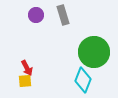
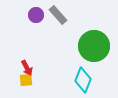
gray rectangle: moved 5 px left; rotated 24 degrees counterclockwise
green circle: moved 6 px up
yellow square: moved 1 px right, 1 px up
